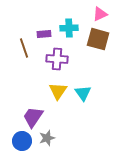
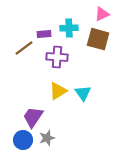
pink triangle: moved 2 px right
brown line: rotated 72 degrees clockwise
purple cross: moved 2 px up
yellow triangle: rotated 24 degrees clockwise
blue circle: moved 1 px right, 1 px up
